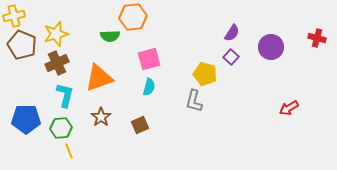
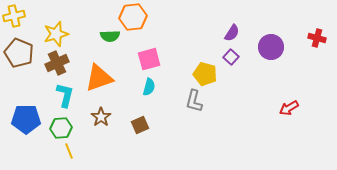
brown pentagon: moved 3 px left, 8 px down
